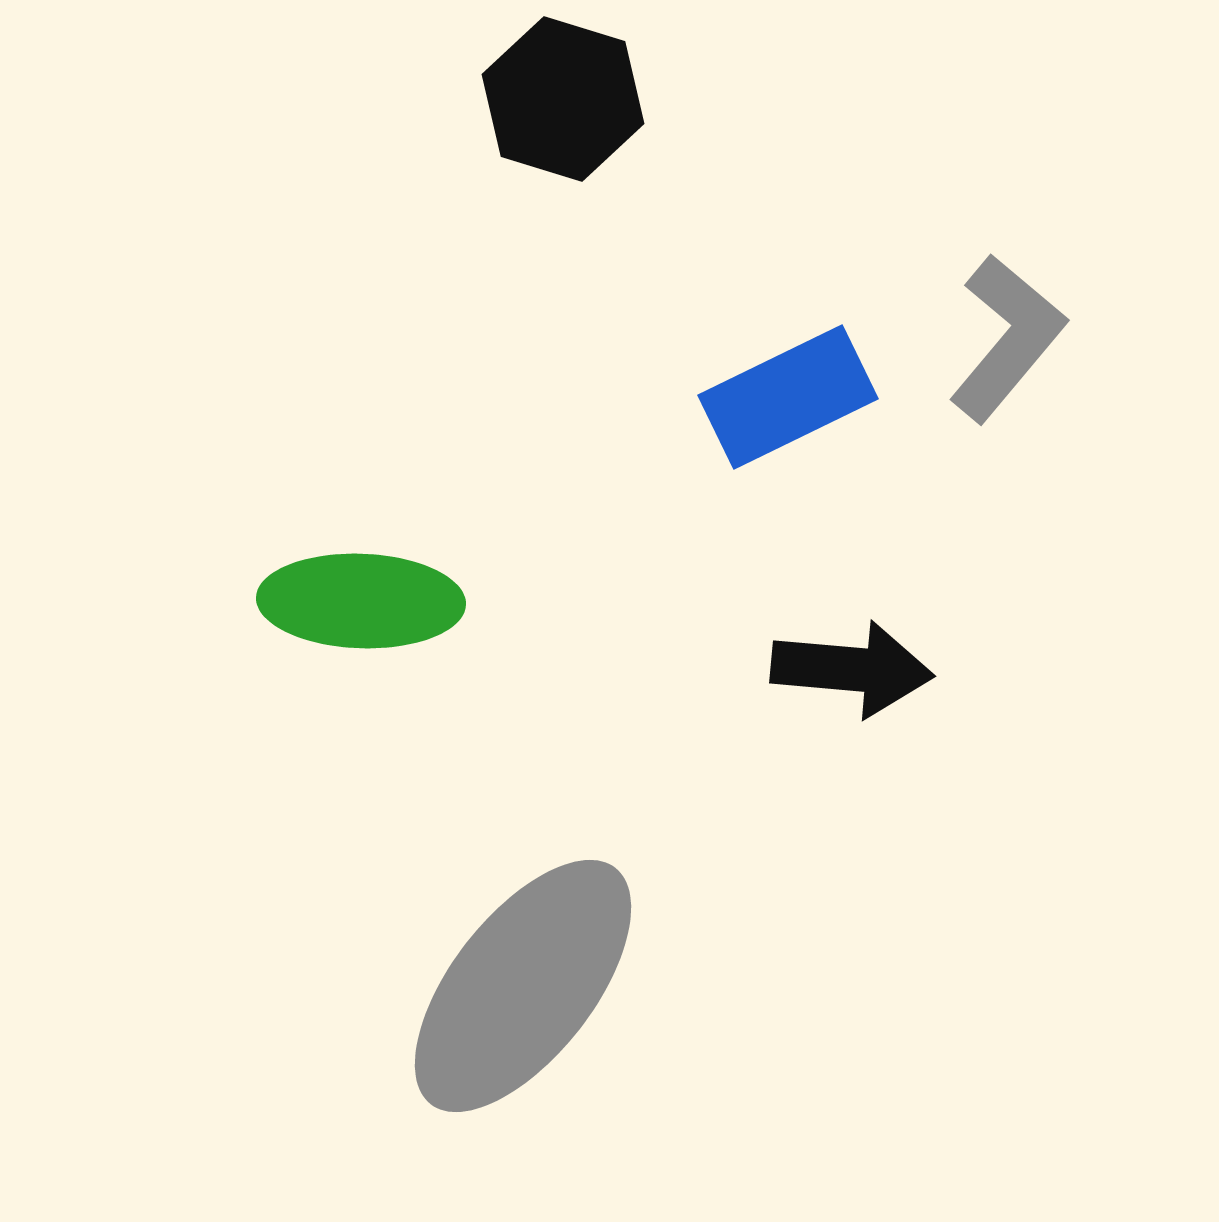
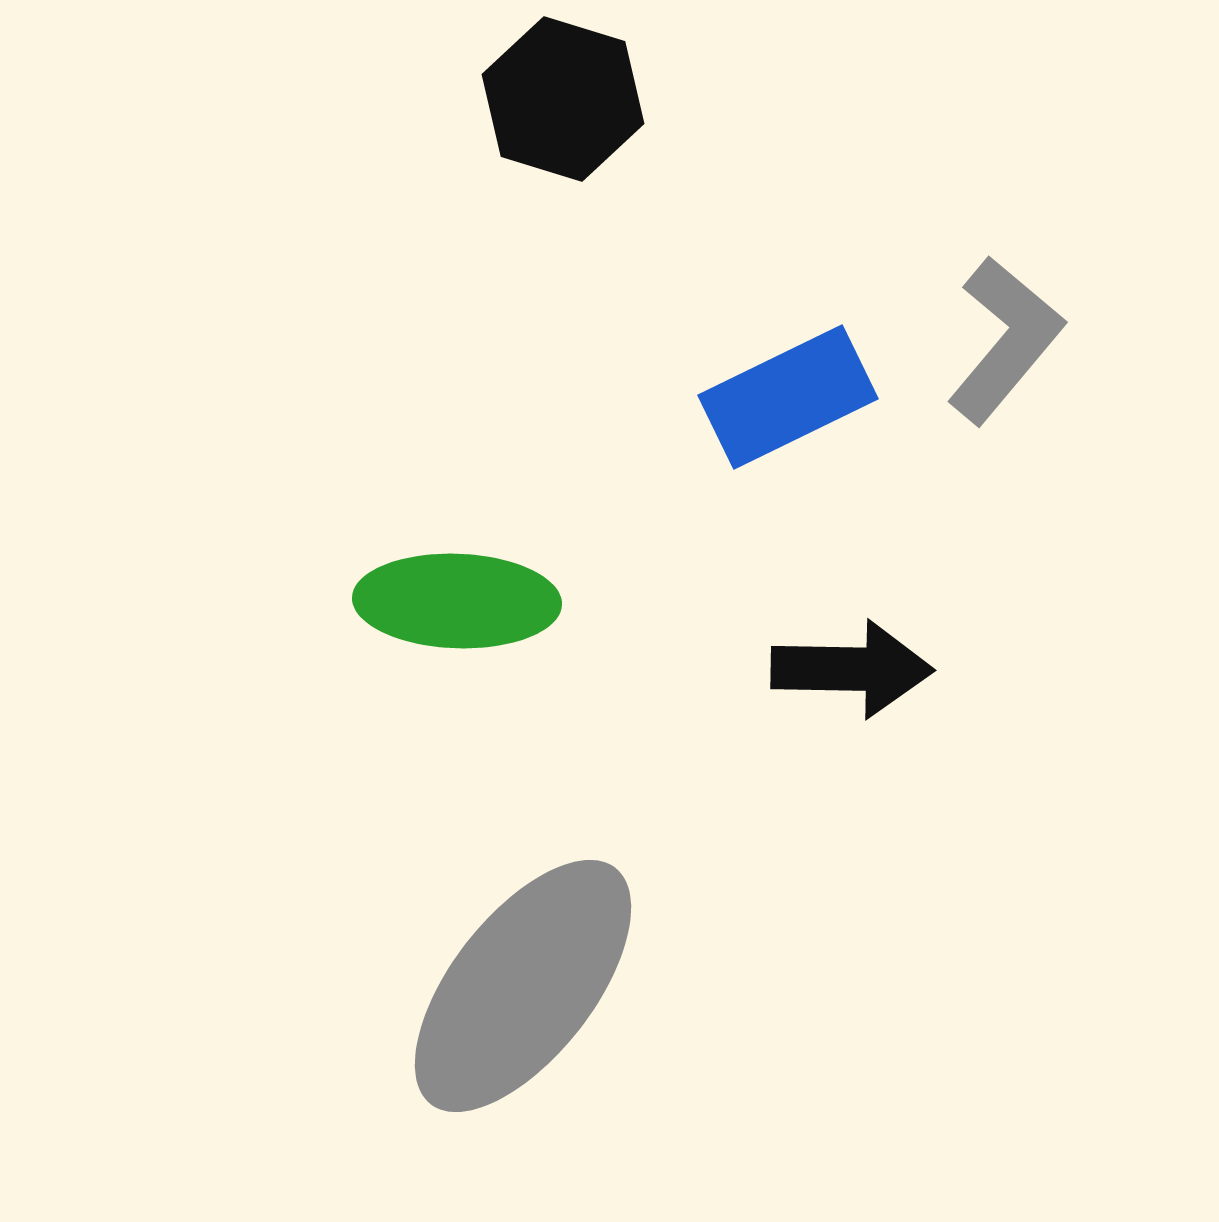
gray L-shape: moved 2 px left, 2 px down
green ellipse: moved 96 px right
black arrow: rotated 4 degrees counterclockwise
